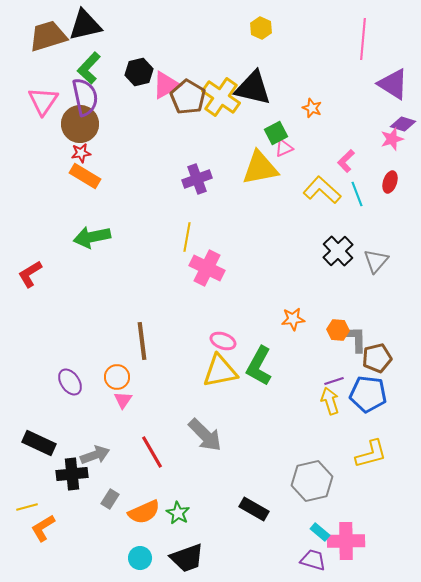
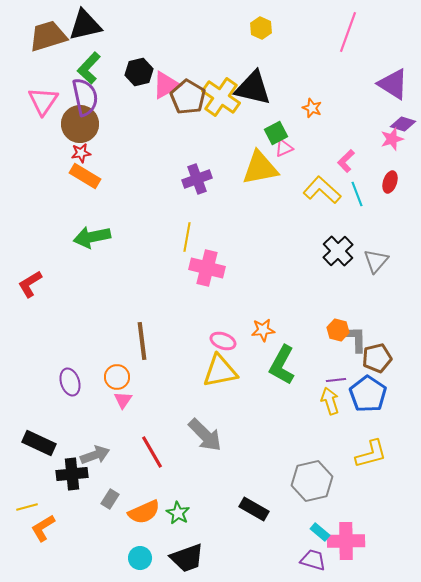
pink line at (363, 39): moved 15 px left, 7 px up; rotated 15 degrees clockwise
pink cross at (207, 268): rotated 12 degrees counterclockwise
red L-shape at (30, 274): moved 10 px down
orange star at (293, 319): moved 30 px left, 11 px down
orange hexagon at (338, 330): rotated 10 degrees clockwise
green L-shape at (259, 366): moved 23 px right, 1 px up
purple line at (334, 381): moved 2 px right, 1 px up; rotated 12 degrees clockwise
purple ellipse at (70, 382): rotated 16 degrees clockwise
blue pentagon at (368, 394): rotated 27 degrees clockwise
